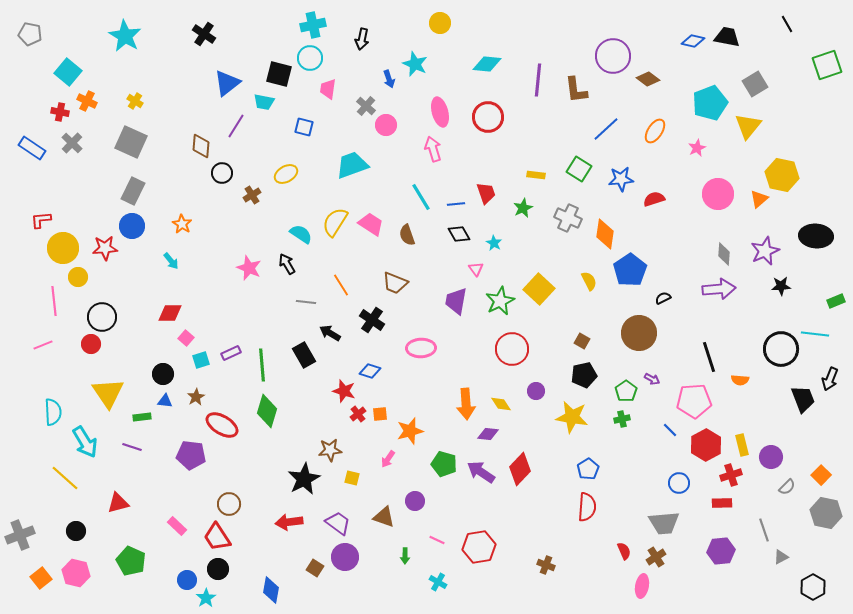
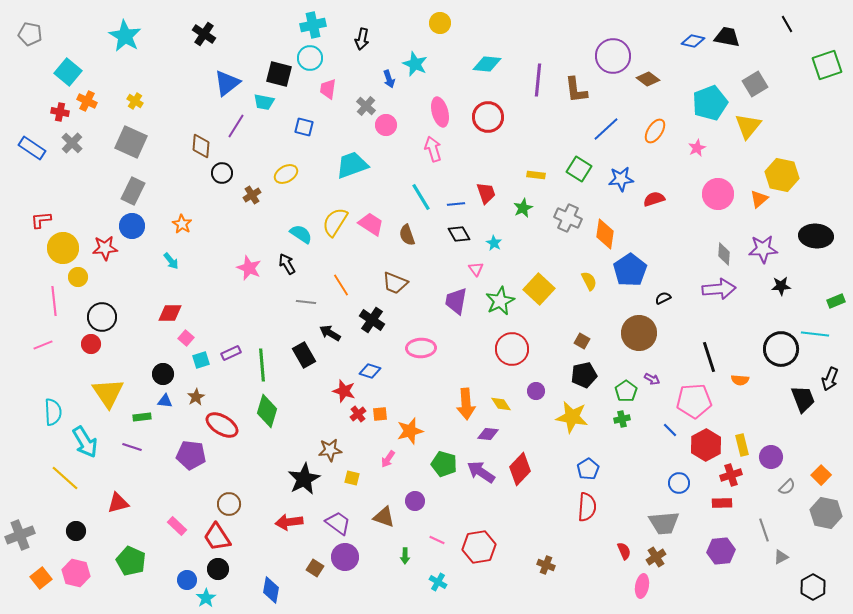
purple star at (765, 251): moved 2 px left, 2 px up; rotated 20 degrees clockwise
